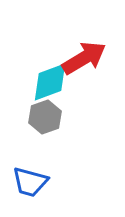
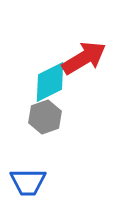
cyan diamond: rotated 6 degrees counterclockwise
blue trapezoid: moved 2 px left; rotated 15 degrees counterclockwise
